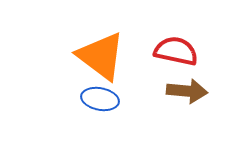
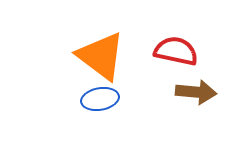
brown arrow: moved 9 px right, 1 px down
blue ellipse: rotated 21 degrees counterclockwise
